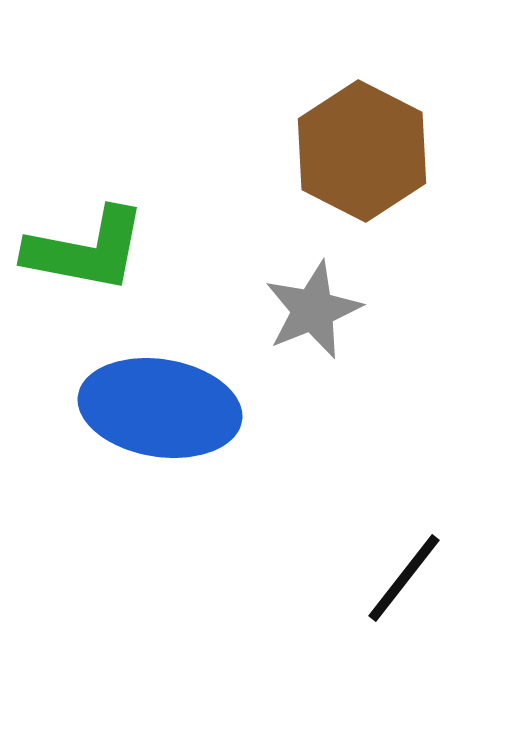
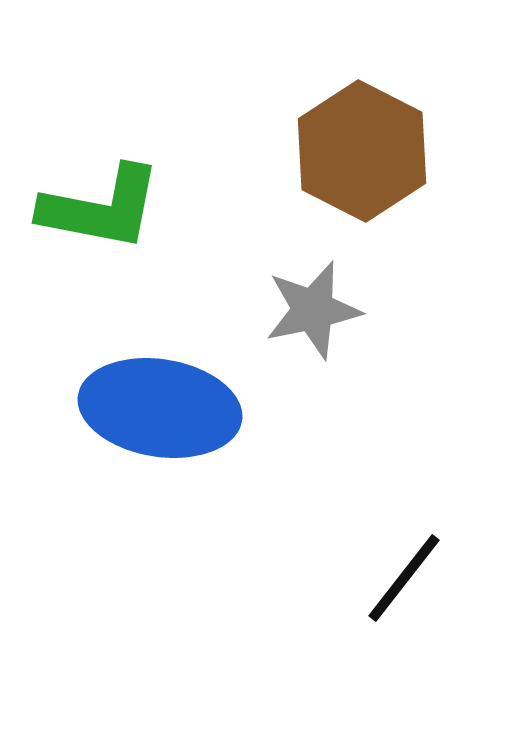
green L-shape: moved 15 px right, 42 px up
gray star: rotated 10 degrees clockwise
